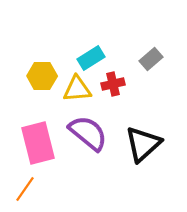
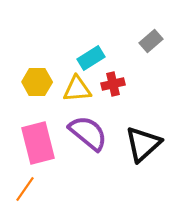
gray rectangle: moved 18 px up
yellow hexagon: moved 5 px left, 6 px down
